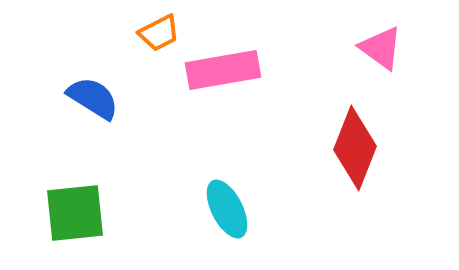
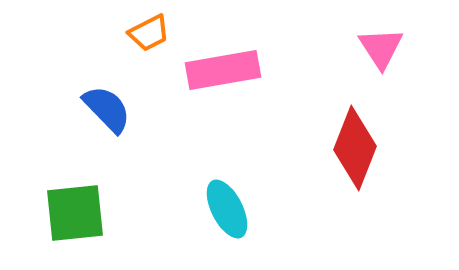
orange trapezoid: moved 10 px left
pink triangle: rotated 21 degrees clockwise
blue semicircle: moved 14 px right, 11 px down; rotated 14 degrees clockwise
